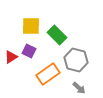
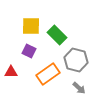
red triangle: moved 15 px down; rotated 32 degrees clockwise
